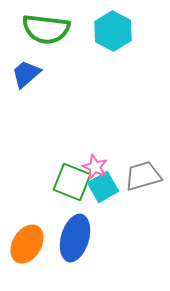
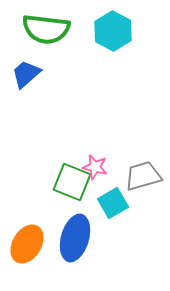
pink star: rotated 10 degrees counterclockwise
cyan square: moved 10 px right, 16 px down
